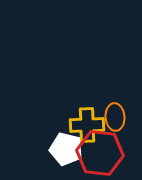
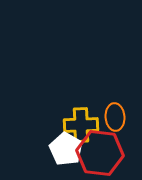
yellow cross: moved 6 px left
white pentagon: rotated 16 degrees clockwise
